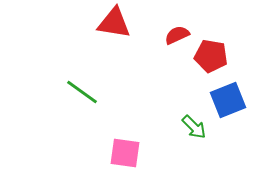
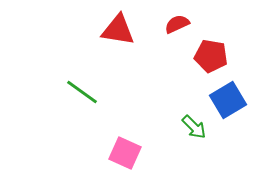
red triangle: moved 4 px right, 7 px down
red semicircle: moved 11 px up
blue square: rotated 9 degrees counterclockwise
pink square: rotated 16 degrees clockwise
